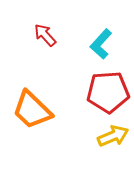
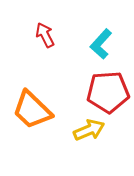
red arrow: rotated 15 degrees clockwise
yellow arrow: moved 24 px left, 6 px up
